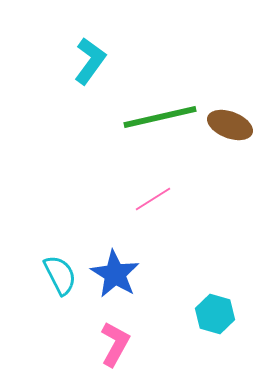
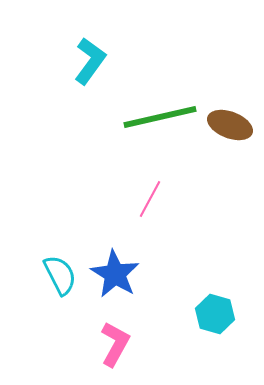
pink line: moved 3 px left; rotated 30 degrees counterclockwise
